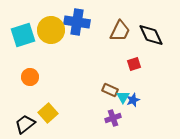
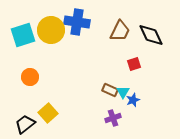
cyan triangle: moved 5 px up
